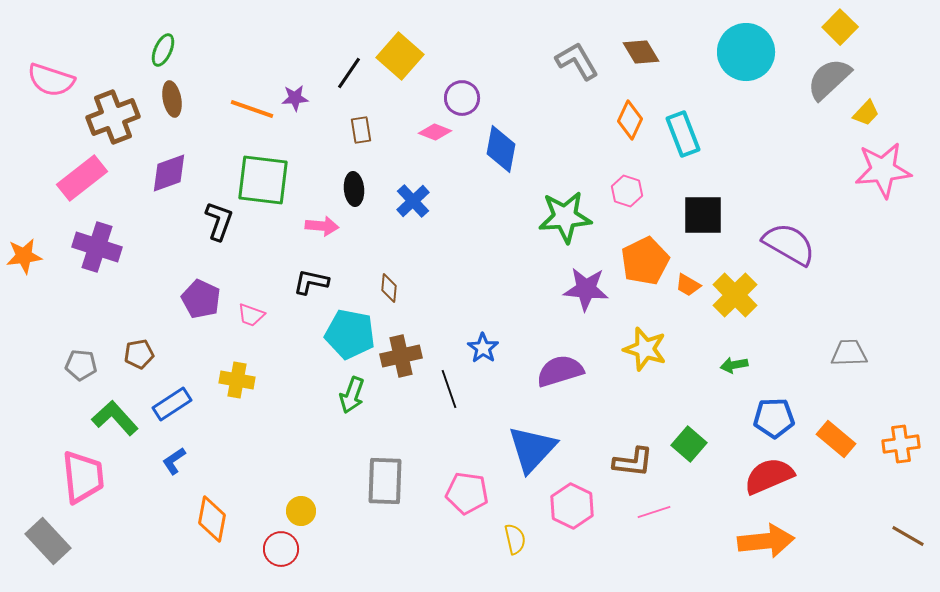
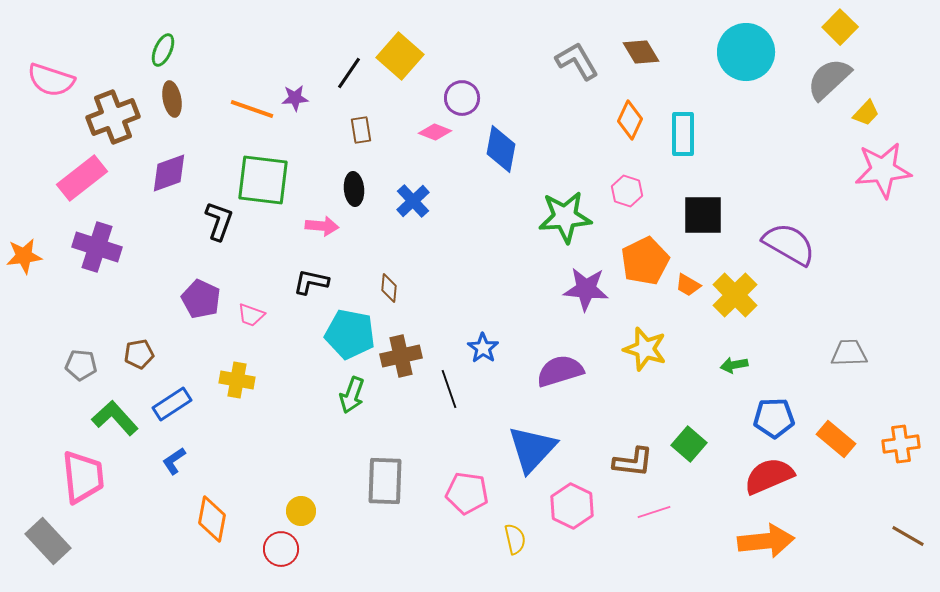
cyan rectangle at (683, 134): rotated 21 degrees clockwise
